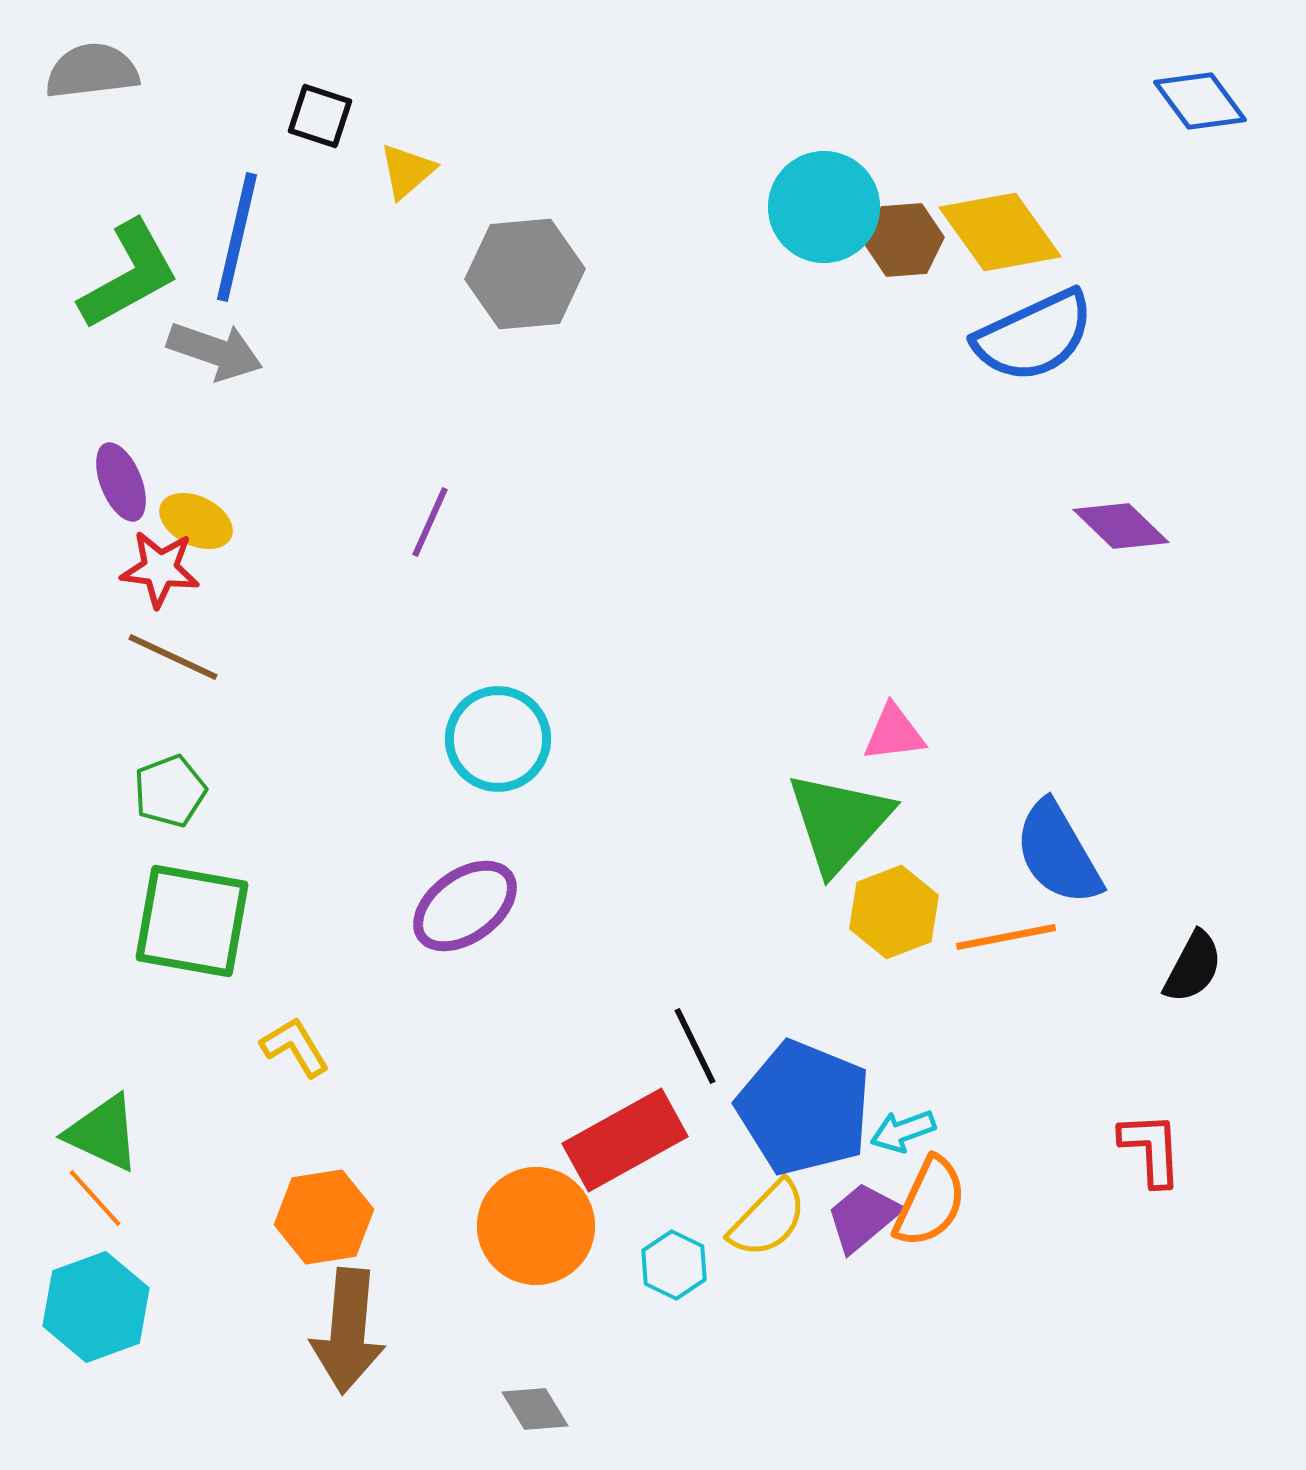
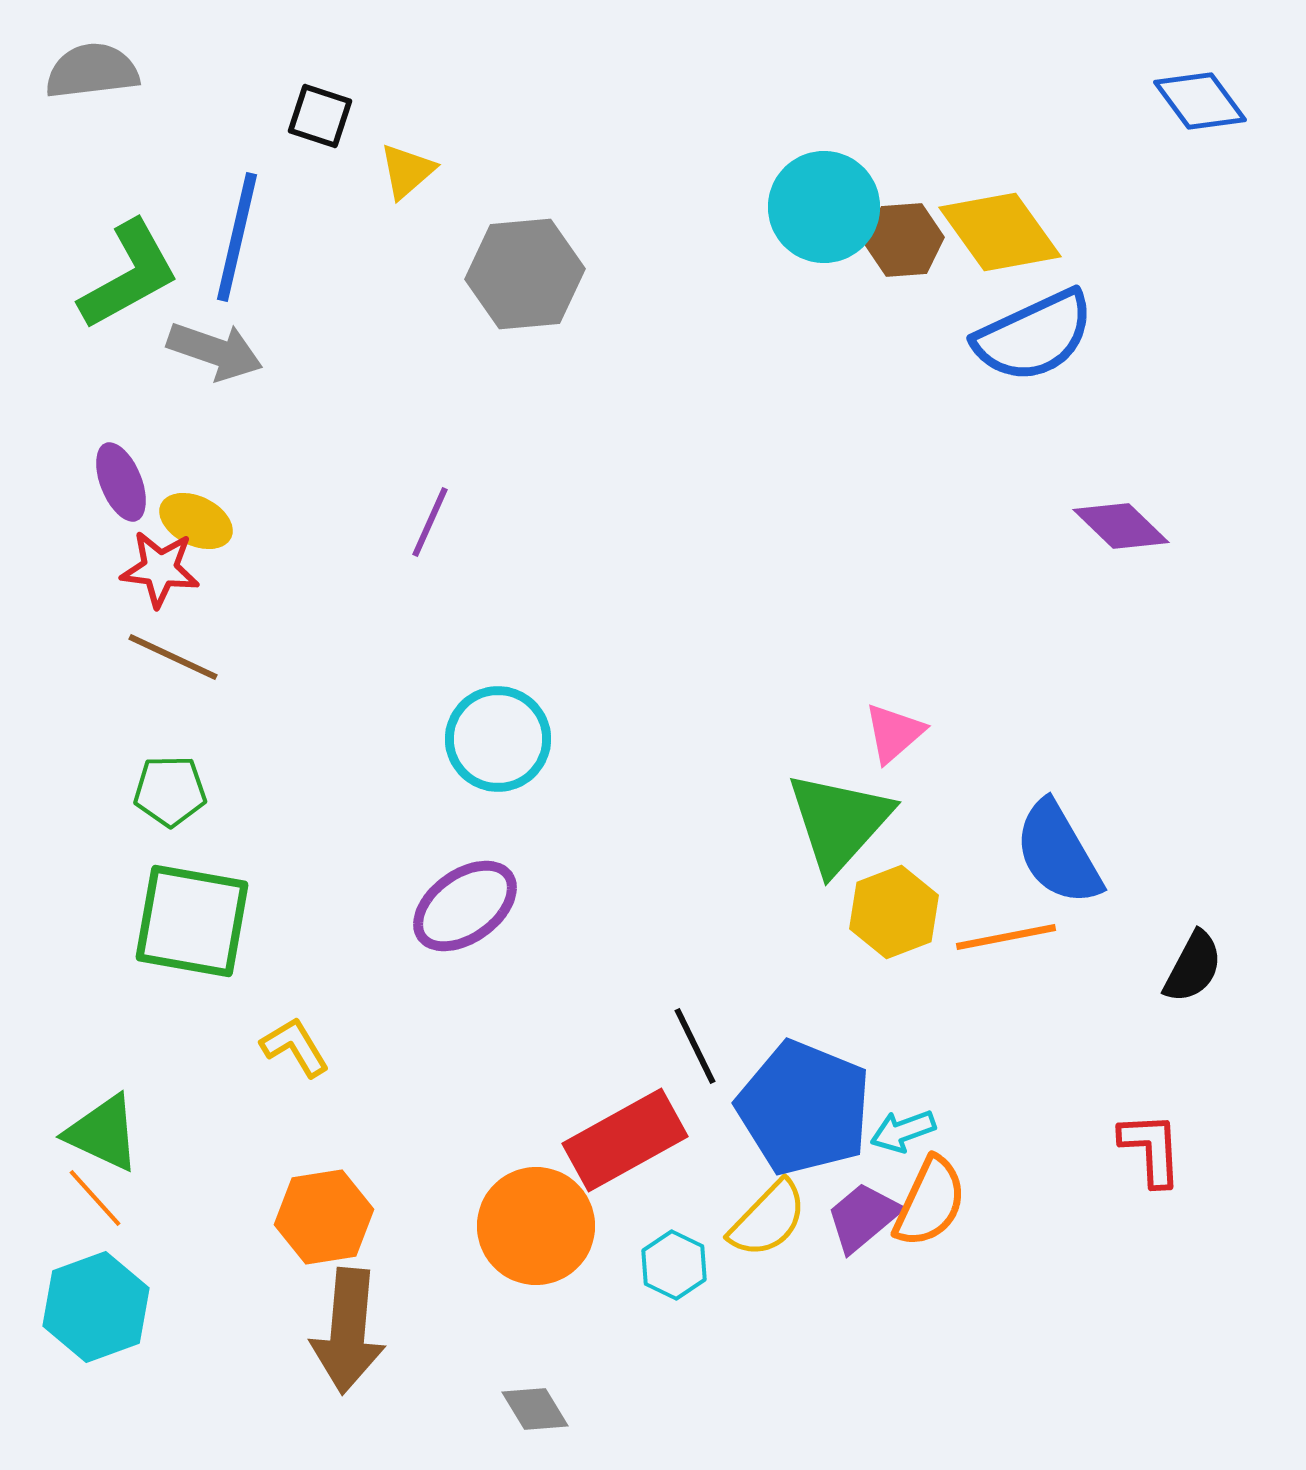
pink triangle at (894, 733): rotated 34 degrees counterclockwise
green pentagon at (170, 791): rotated 20 degrees clockwise
